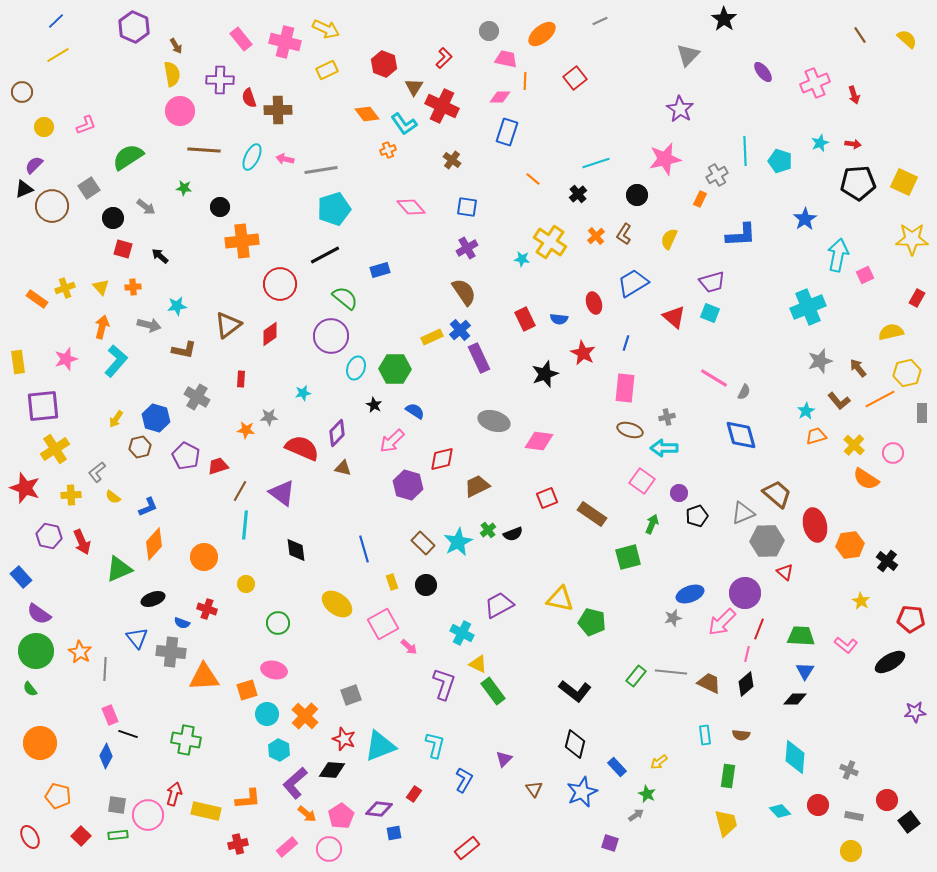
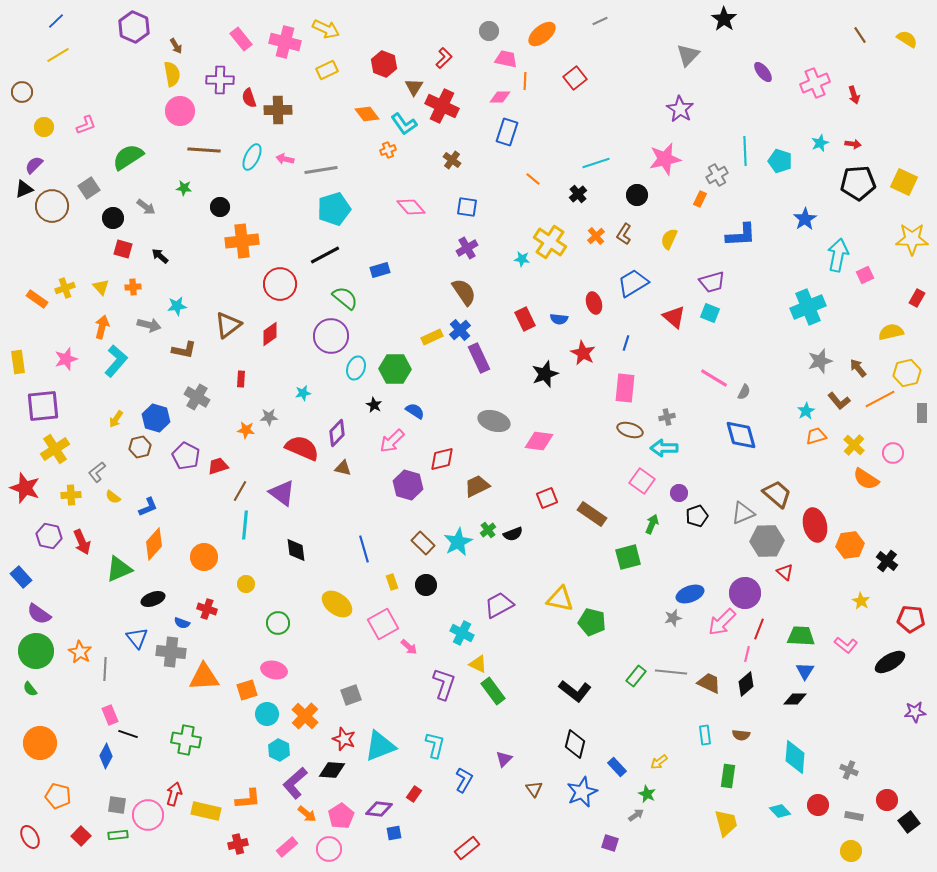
yellow semicircle at (907, 39): rotated 10 degrees counterclockwise
